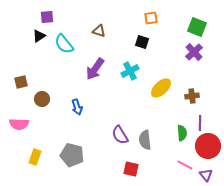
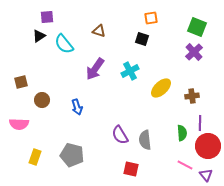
black square: moved 3 px up
brown circle: moved 1 px down
